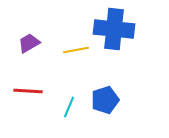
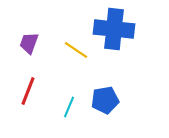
purple trapezoid: rotated 40 degrees counterclockwise
yellow line: rotated 45 degrees clockwise
red line: rotated 72 degrees counterclockwise
blue pentagon: rotated 8 degrees clockwise
